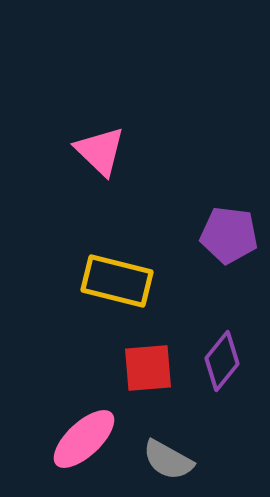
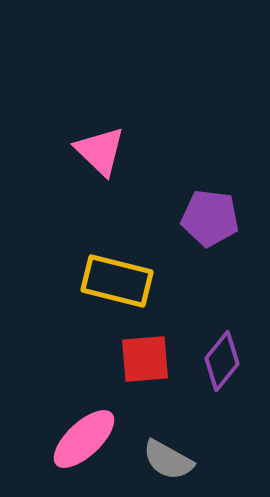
purple pentagon: moved 19 px left, 17 px up
red square: moved 3 px left, 9 px up
